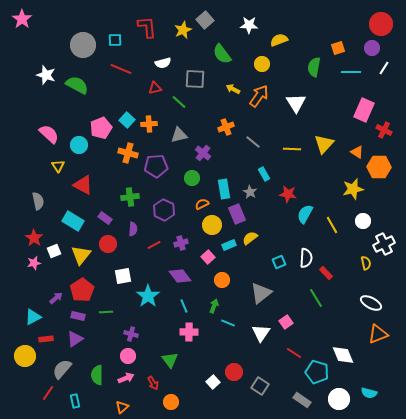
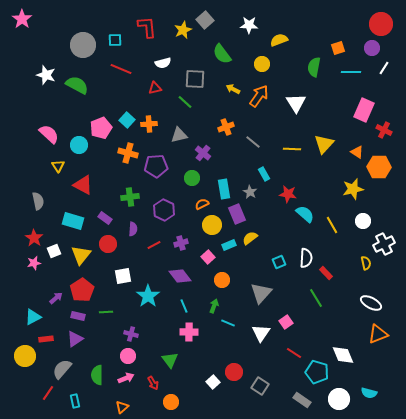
green line at (179, 102): moved 6 px right
cyan semicircle at (305, 214): rotated 102 degrees clockwise
cyan rectangle at (73, 221): rotated 15 degrees counterclockwise
gray triangle at (261, 293): rotated 10 degrees counterclockwise
